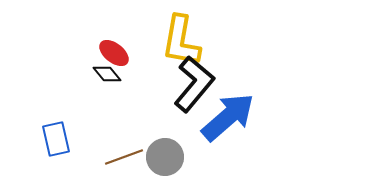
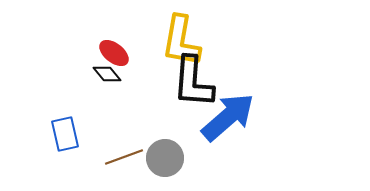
black L-shape: moved 1 px left, 2 px up; rotated 144 degrees clockwise
blue rectangle: moved 9 px right, 5 px up
gray circle: moved 1 px down
